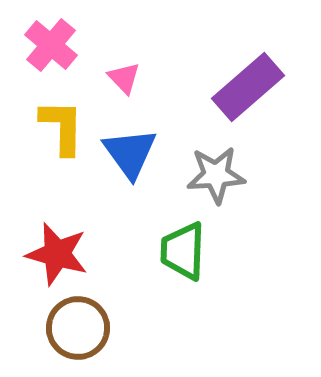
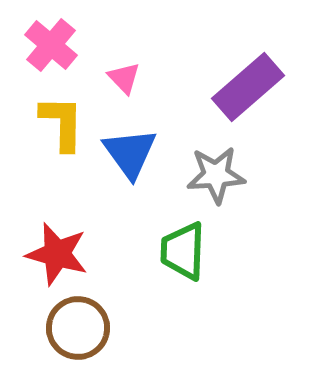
yellow L-shape: moved 4 px up
